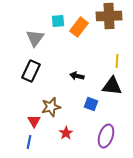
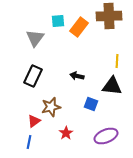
black rectangle: moved 2 px right, 5 px down
red triangle: rotated 24 degrees clockwise
purple ellipse: rotated 50 degrees clockwise
